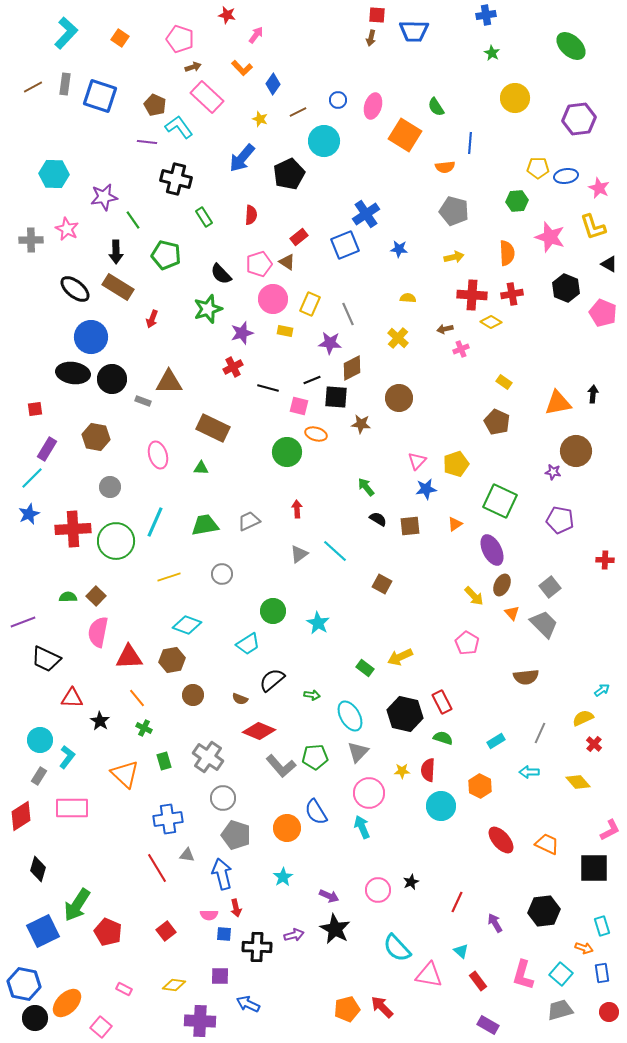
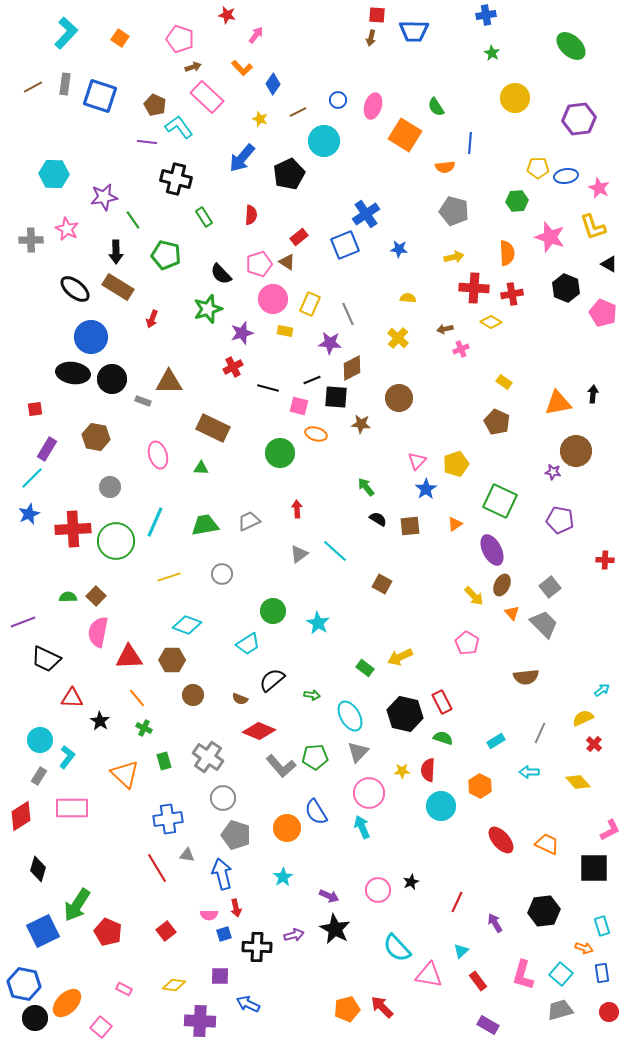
red cross at (472, 295): moved 2 px right, 7 px up
green circle at (287, 452): moved 7 px left, 1 px down
blue star at (426, 489): rotated 25 degrees counterclockwise
brown hexagon at (172, 660): rotated 10 degrees clockwise
blue square at (224, 934): rotated 21 degrees counterclockwise
cyan triangle at (461, 951): rotated 35 degrees clockwise
